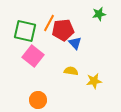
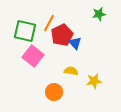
red pentagon: moved 1 px left, 5 px down; rotated 20 degrees counterclockwise
orange circle: moved 16 px right, 8 px up
